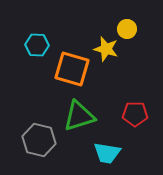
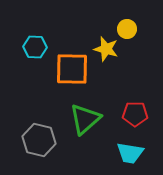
cyan hexagon: moved 2 px left, 2 px down
orange square: rotated 15 degrees counterclockwise
green triangle: moved 6 px right, 3 px down; rotated 24 degrees counterclockwise
cyan trapezoid: moved 23 px right
